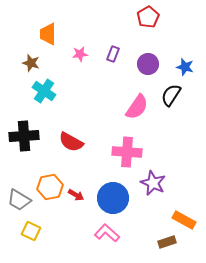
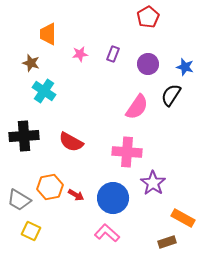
purple star: rotated 10 degrees clockwise
orange rectangle: moved 1 px left, 2 px up
